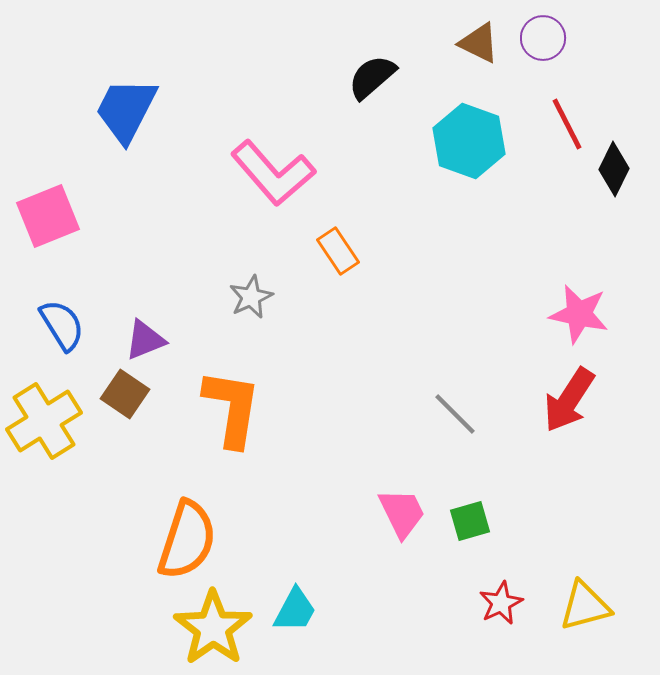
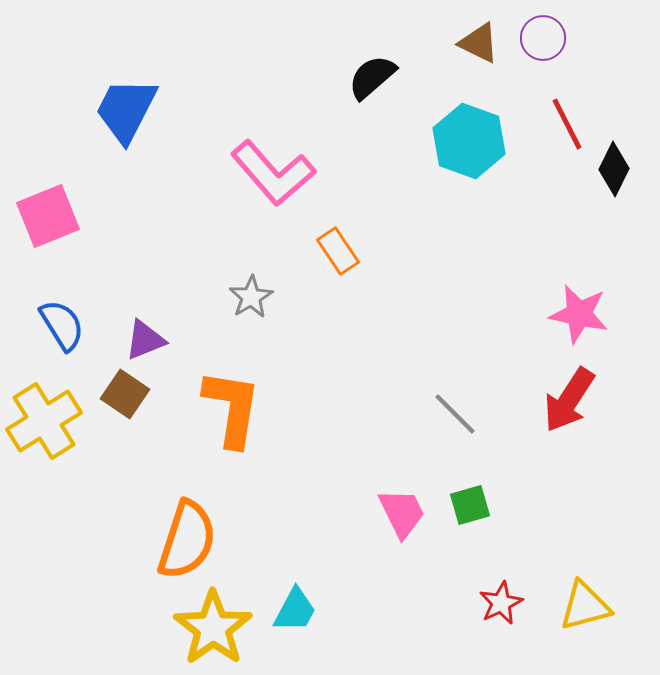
gray star: rotated 6 degrees counterclockwise
green square: moved 16 px up
